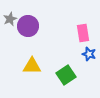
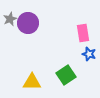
purple circle: moved 3 px up
yellow triangle: moved 16 px down
